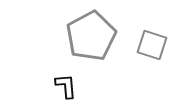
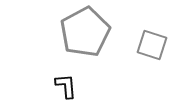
gray pentagon: moved 6 px left, 4 px up
